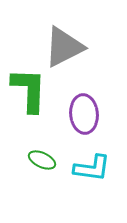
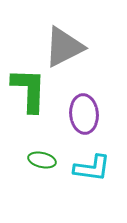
green ellipse: rotated 12 degrees counterclockwise
